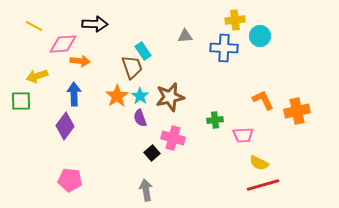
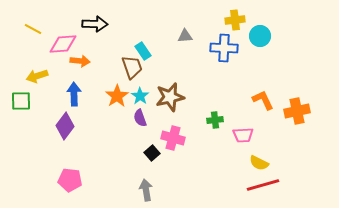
yellow line: moved 1 px left, 3 px down
